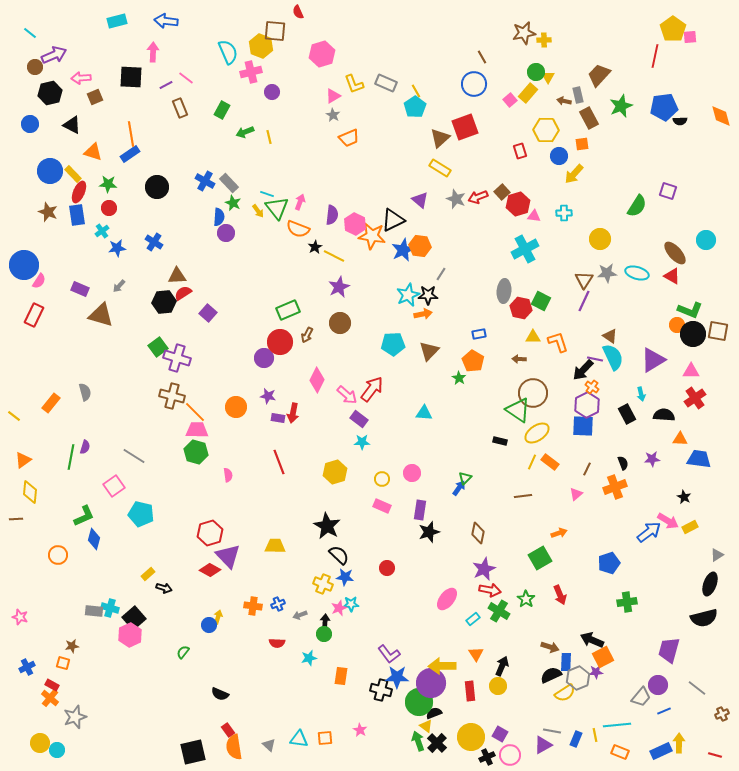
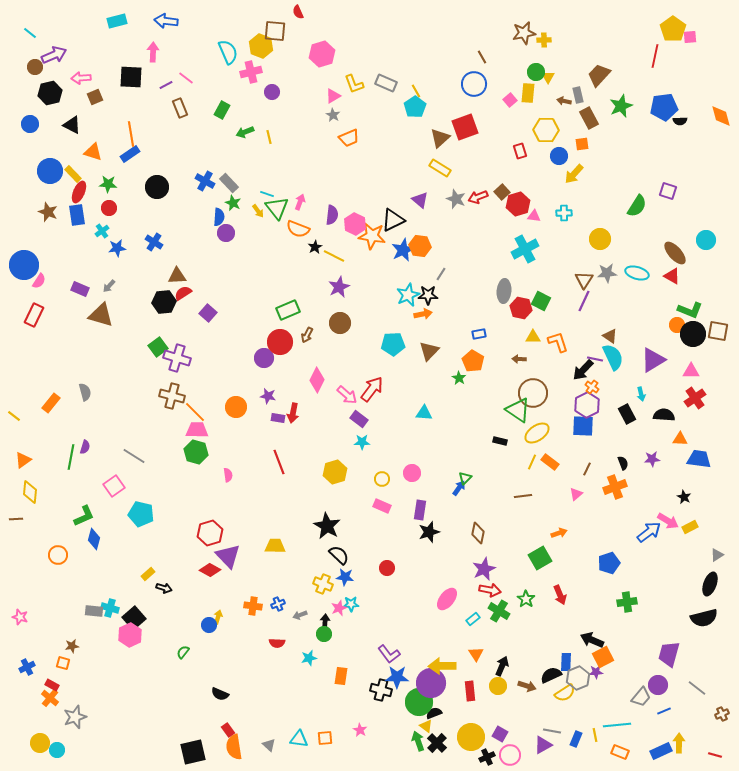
yellow rectangle at (528, 93): rotated 36 degrees counterclockwise
gray arrow at (119, 286): moved 10 px left
brown arrow at (550, 647): moved 23 px left, 39 px down
purple trapezoid at (669, 650): moved 4 px down
